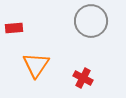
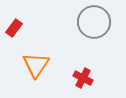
gray circle: moved 3 px right, 1 px down
red rectangle: rotated 48 degrees counterclockwise
